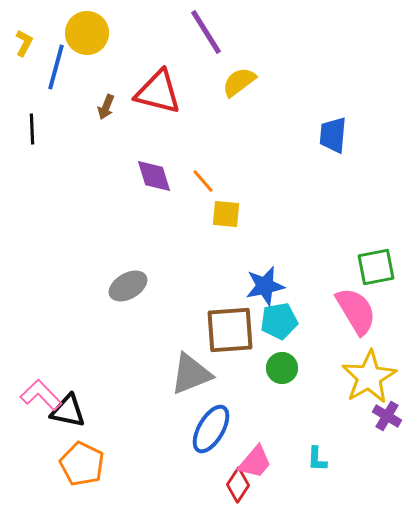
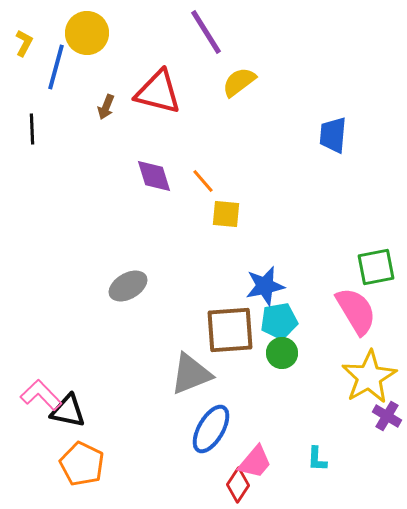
green circle: moved 15 px up
